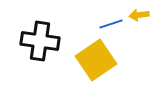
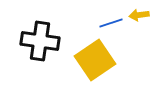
blue line: moved 1 px up
yellow square: moved 1 px left
